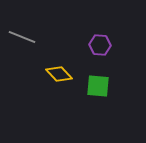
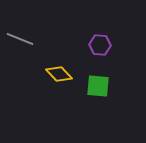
gray line: moved 2 px left, 2 px down
